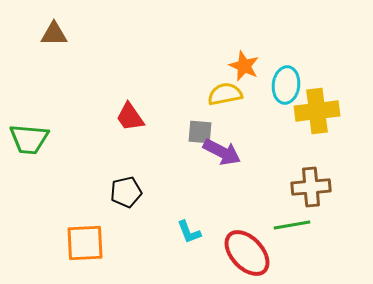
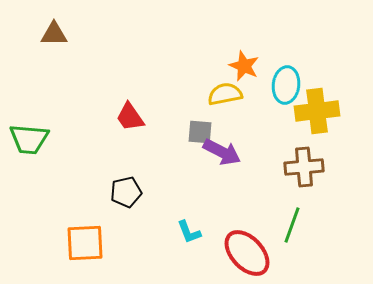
brown cross: moved 7 px left, 20 px up
green line: rotated 60 degrees counterclockwise
